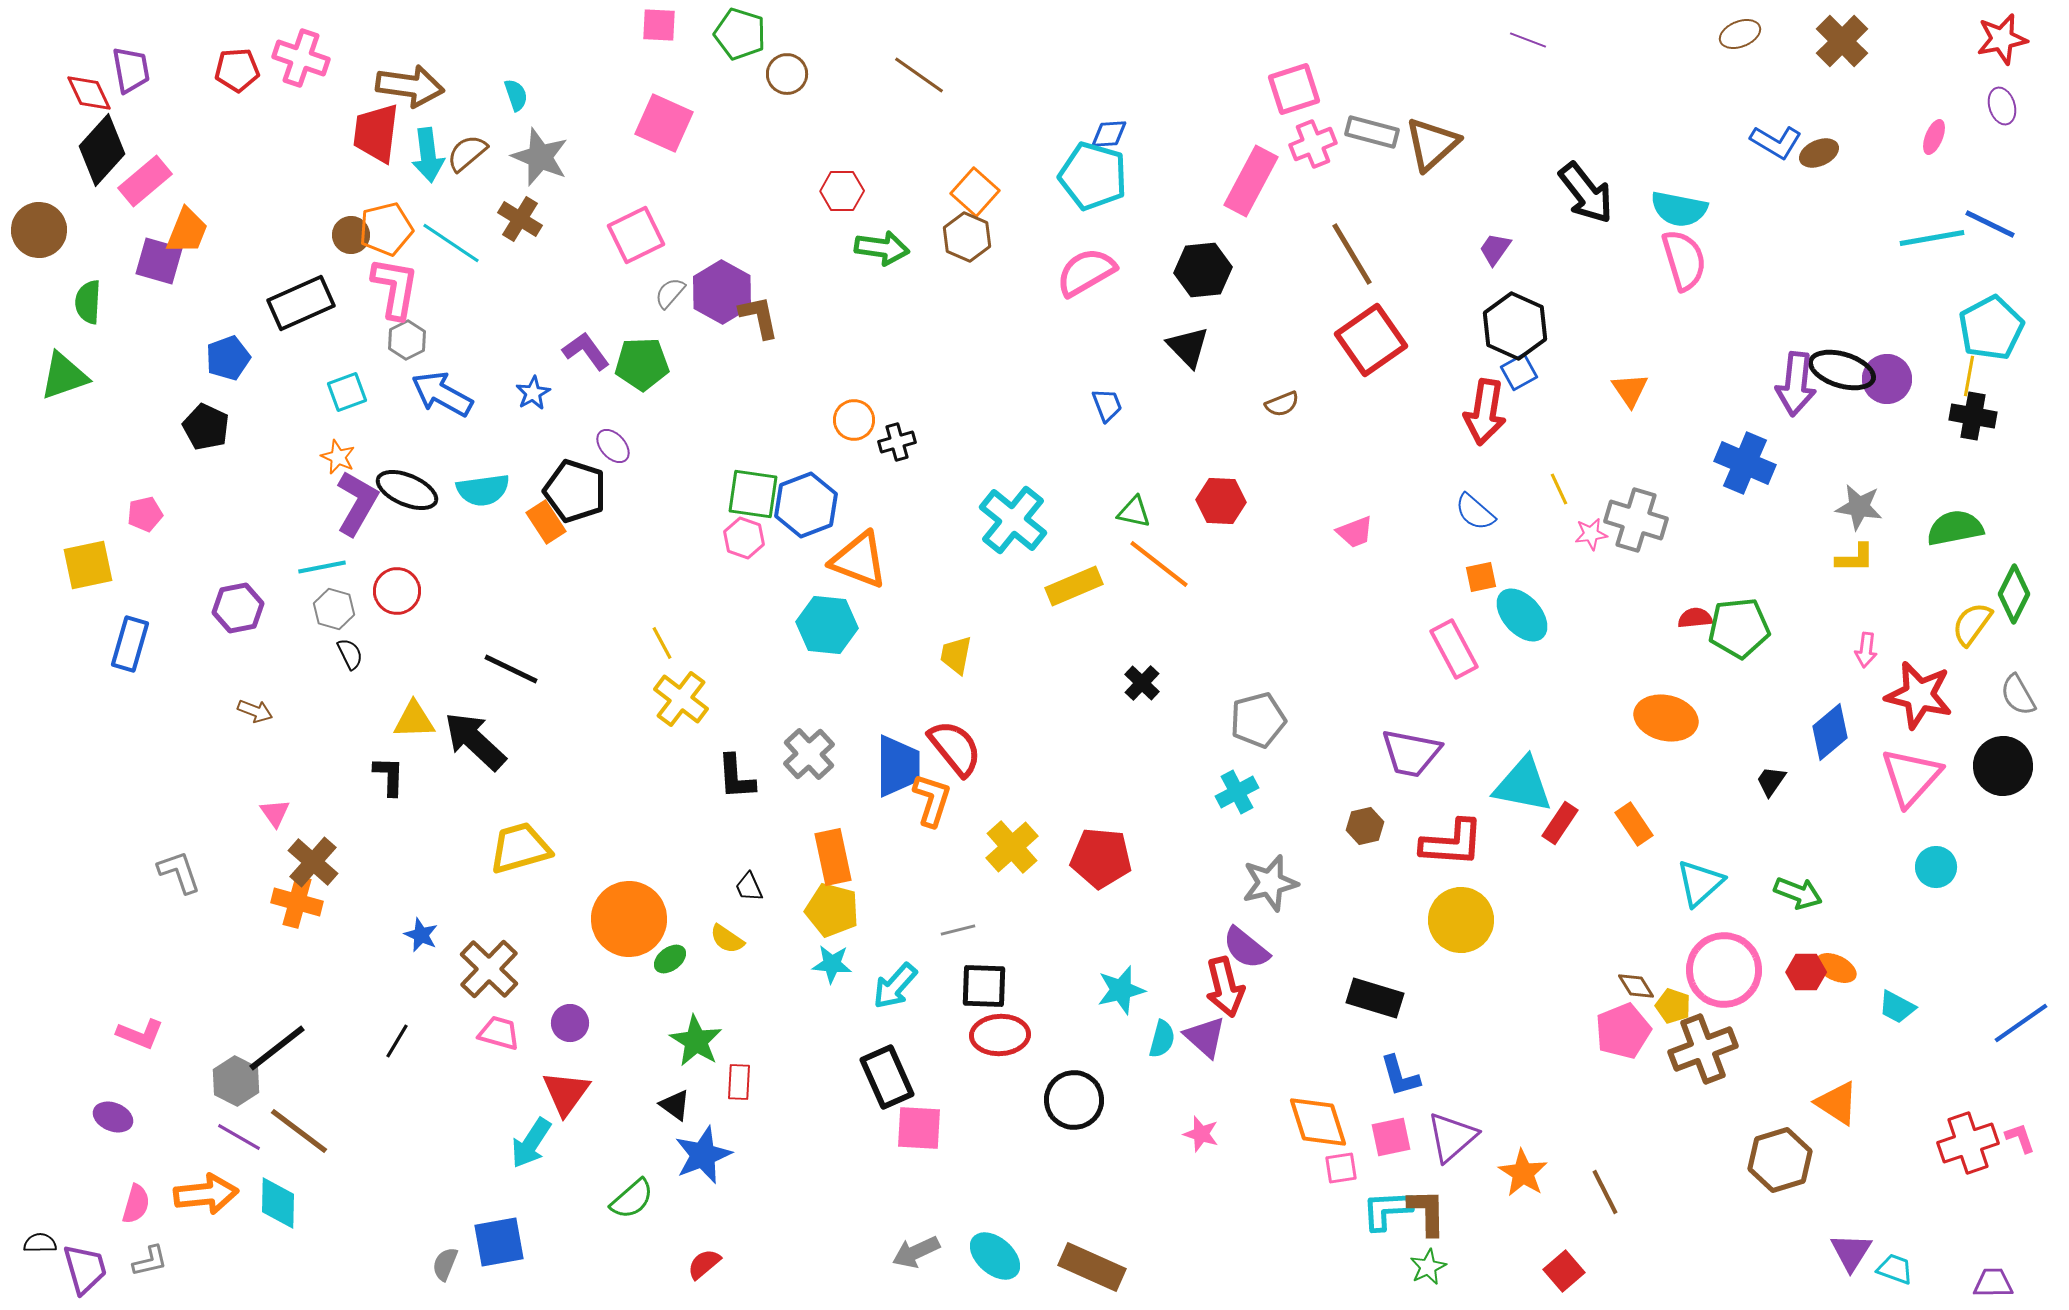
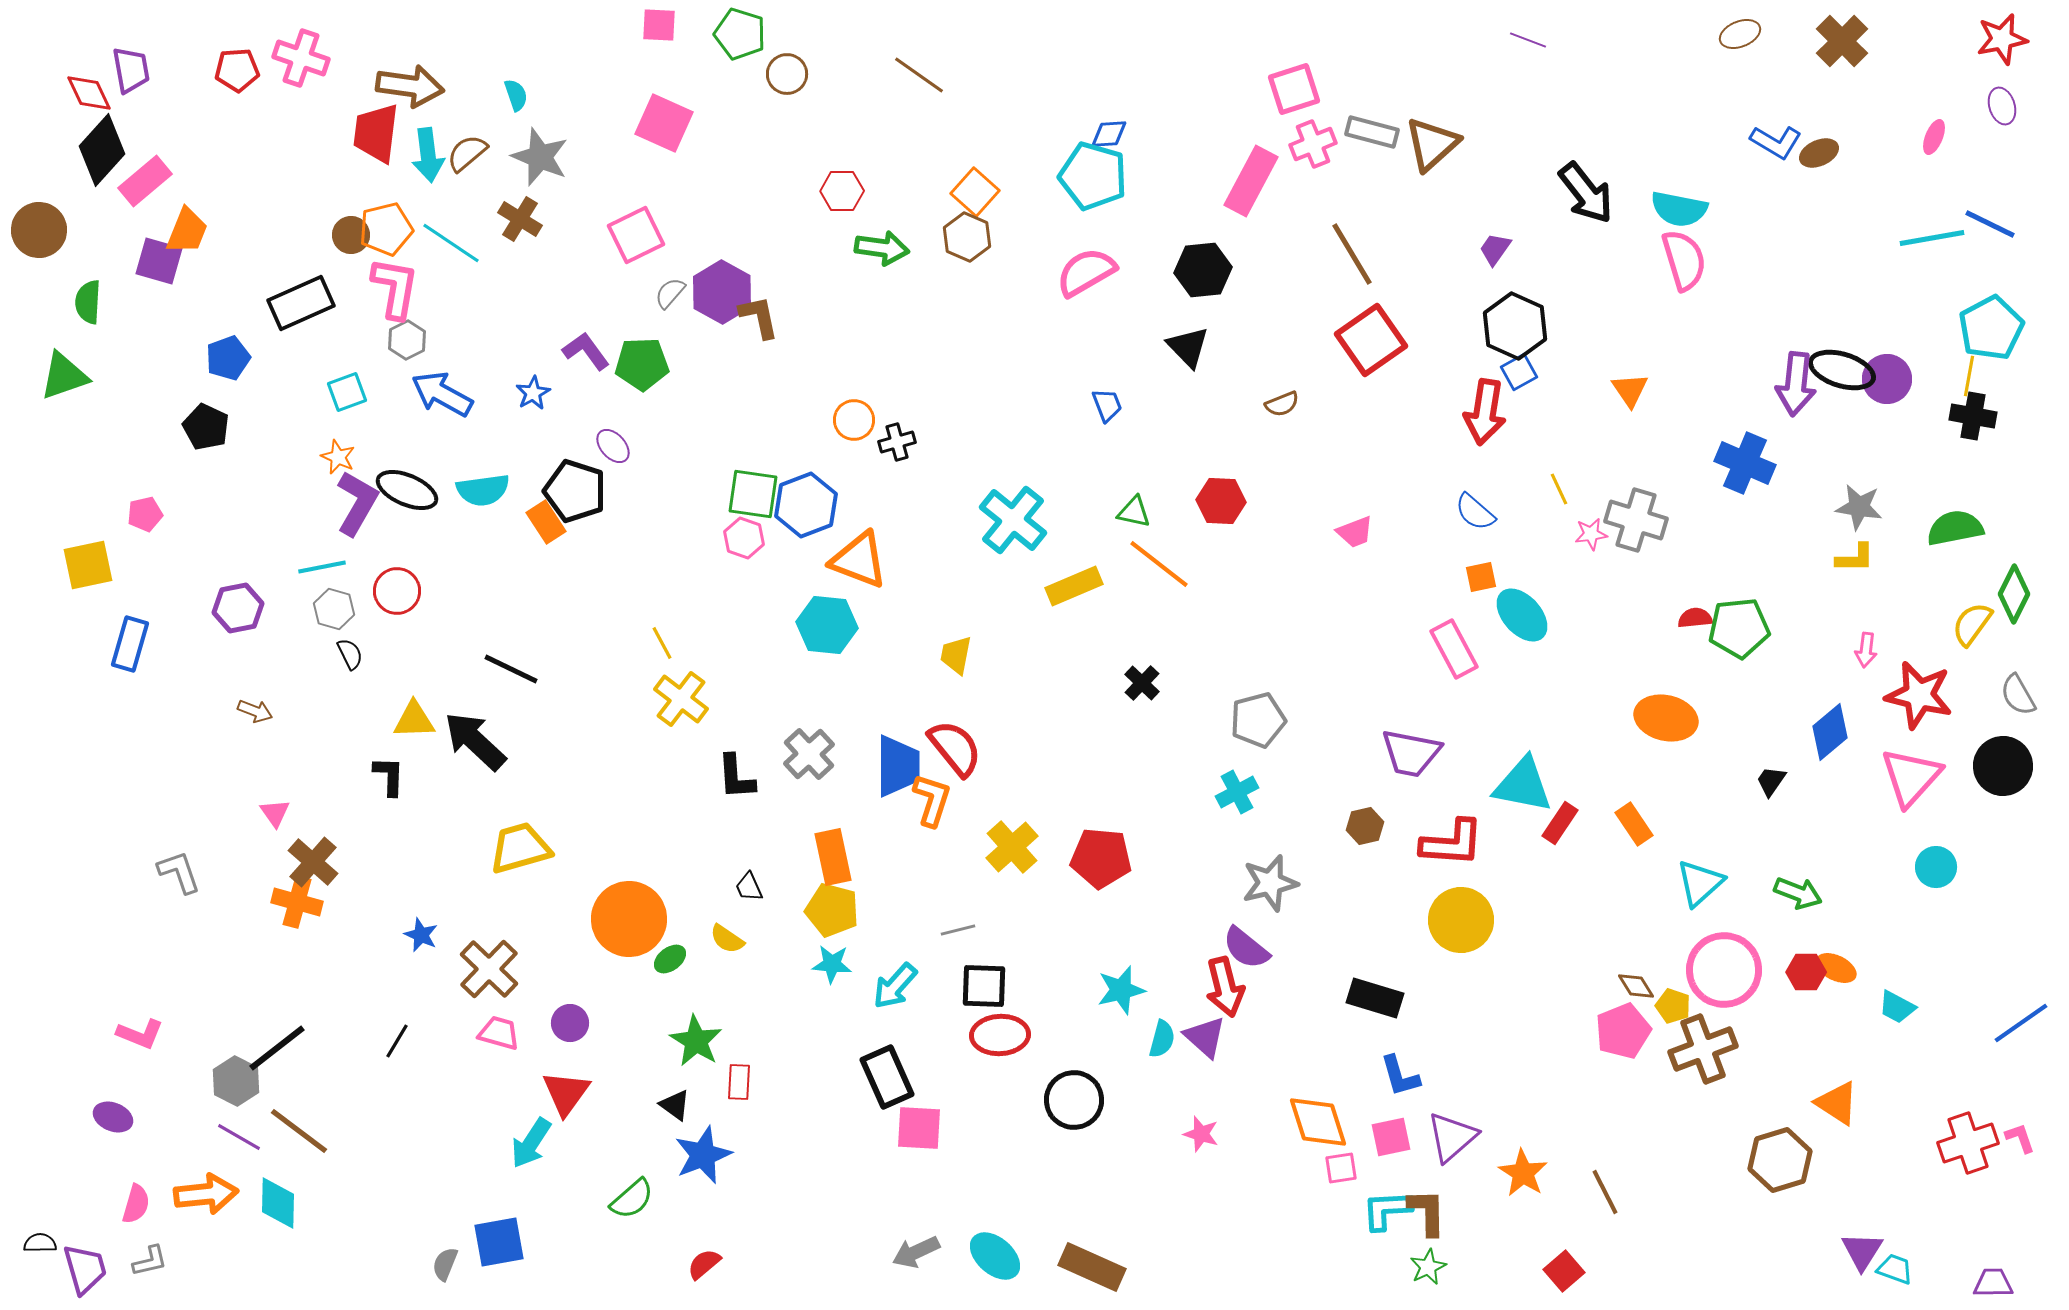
purple triangle at (1851, 1252): moved 11 px right, 1 px up
